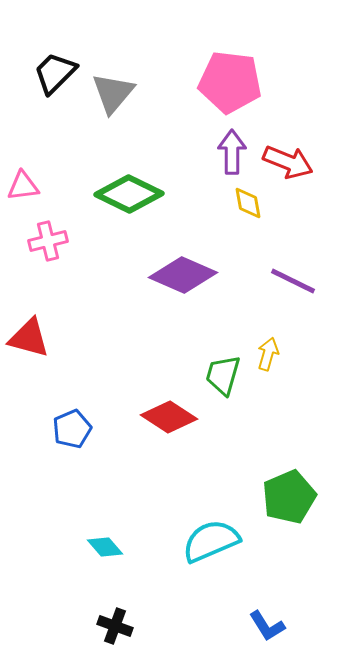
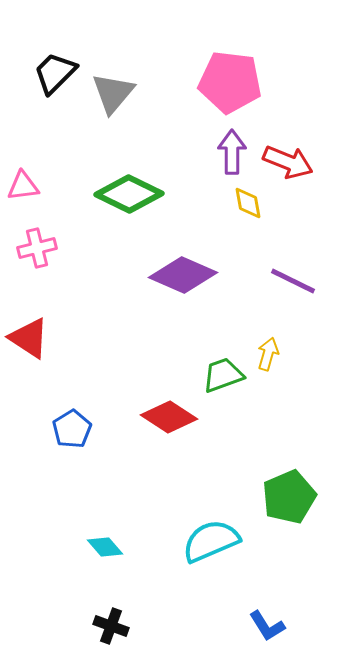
pink cross: moved 11 px left, 7 px down
red triangle: rotated 18 degrees clockwise
green trapezoid: rotated 54 degrees clockwise
blue pentagon: rotated 9 degrees counterclockwise
black cross: moved 4 px left
